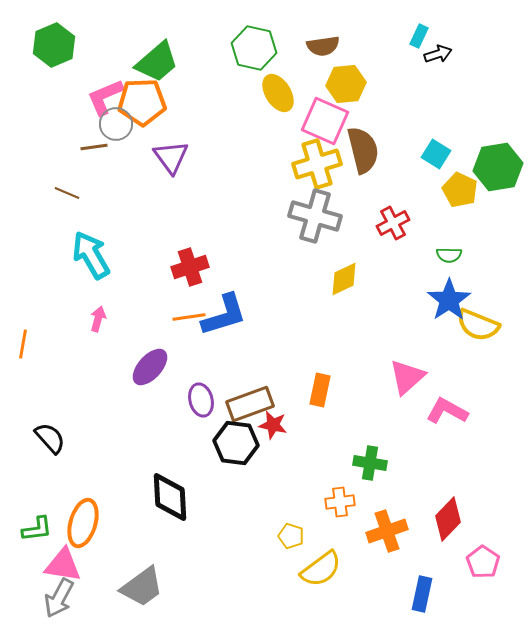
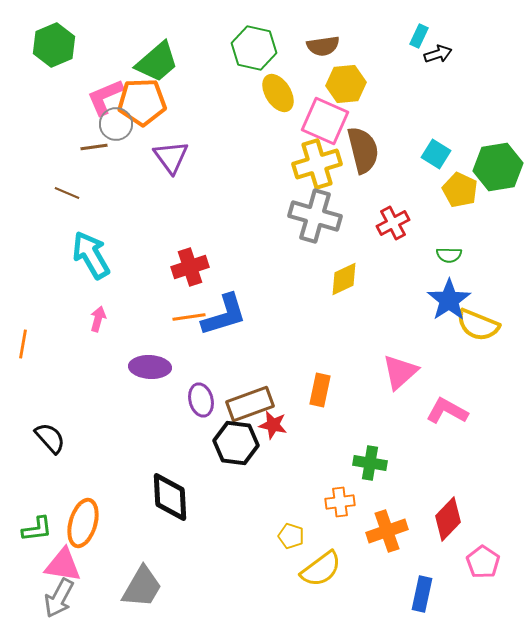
purple ellipse at (150, 367): rotated 51 degrees clockwise
pink triangle at (407, 377): moved 7 px left, 5 px up
gray trapezoid at (142, 587): rotated 24 degrees counterclockwise
